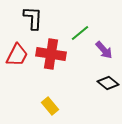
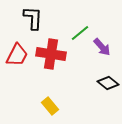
purple arrow: moved 2 px left, 3 px up
